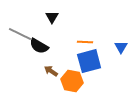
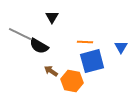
blue square: moved 3 px right
